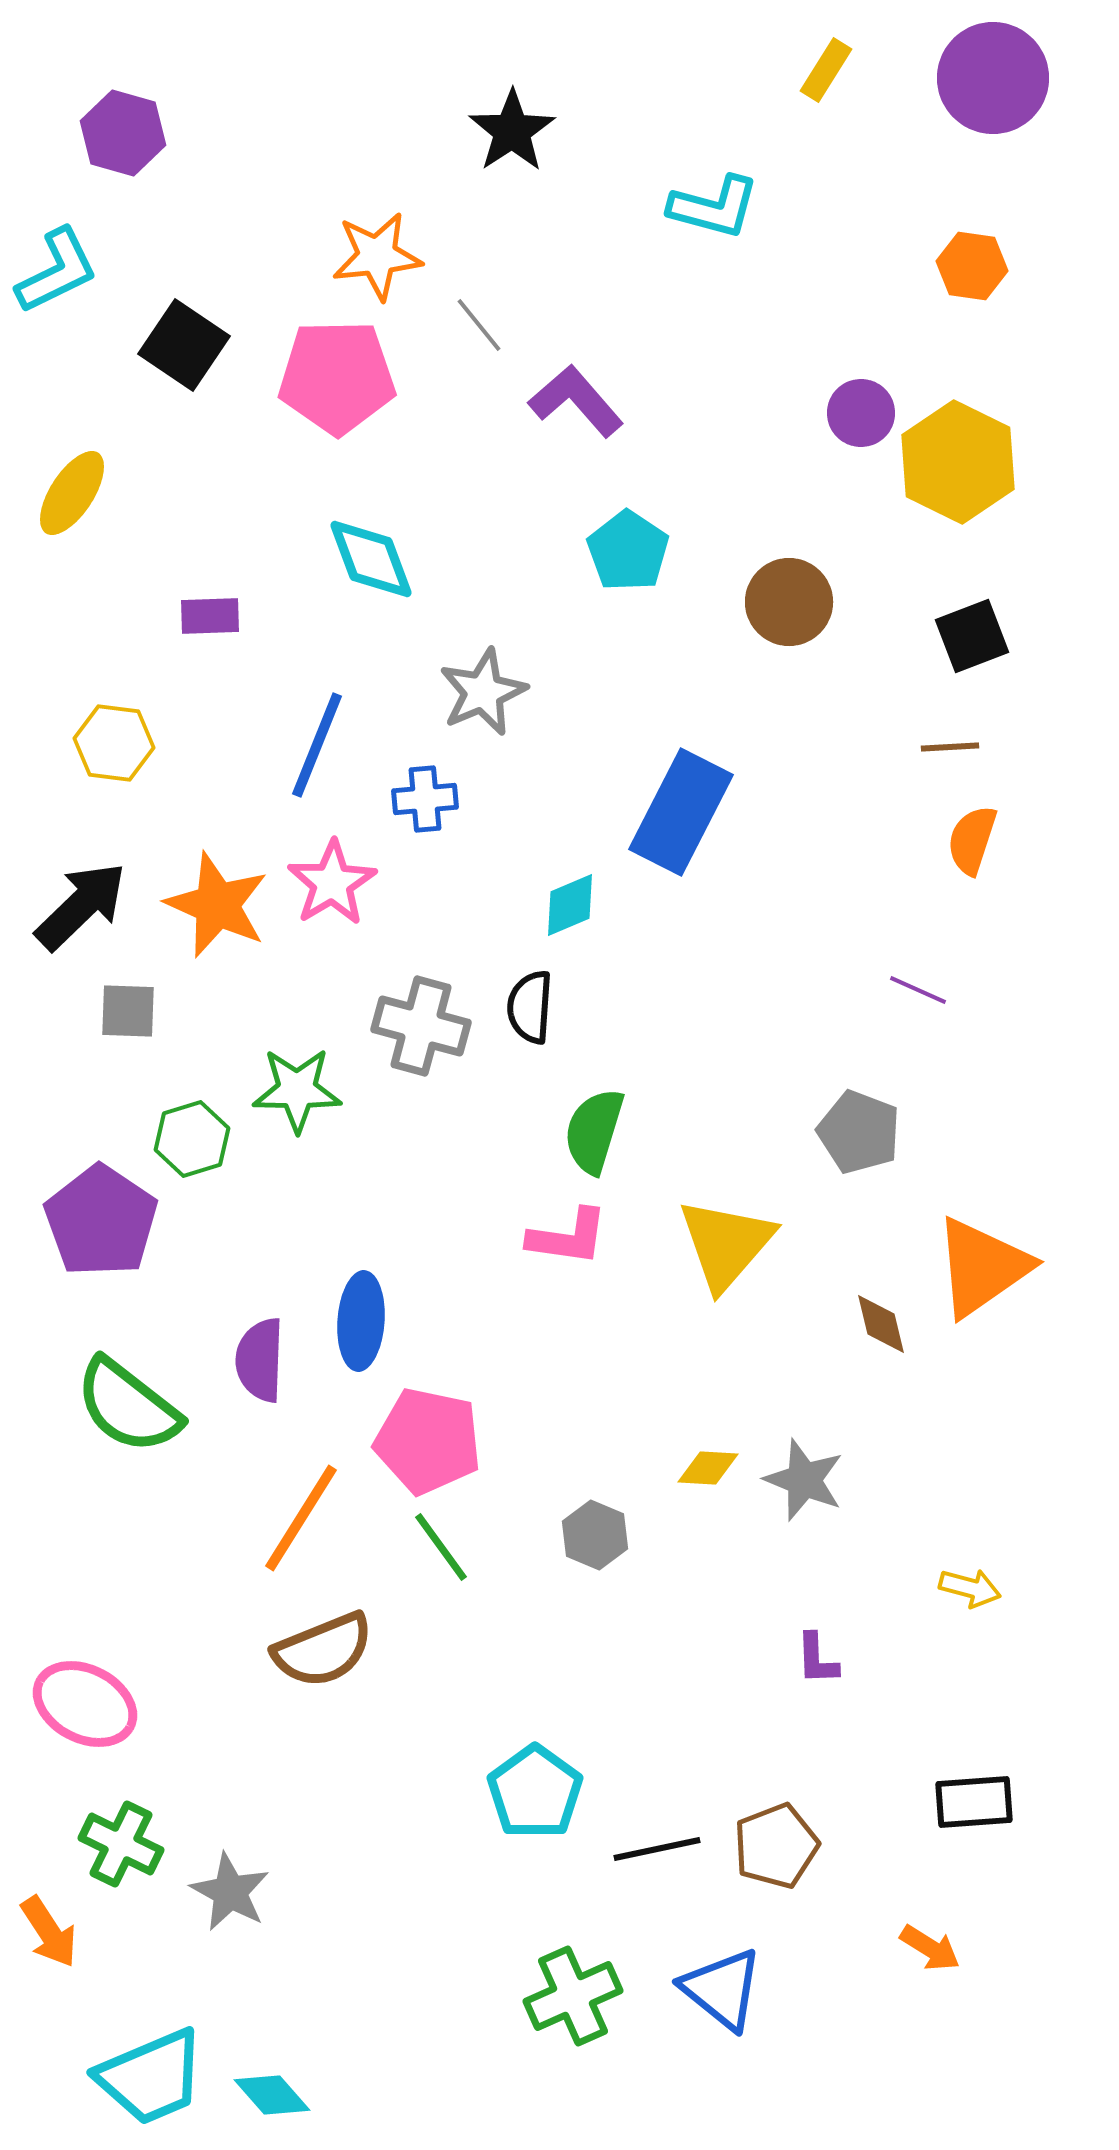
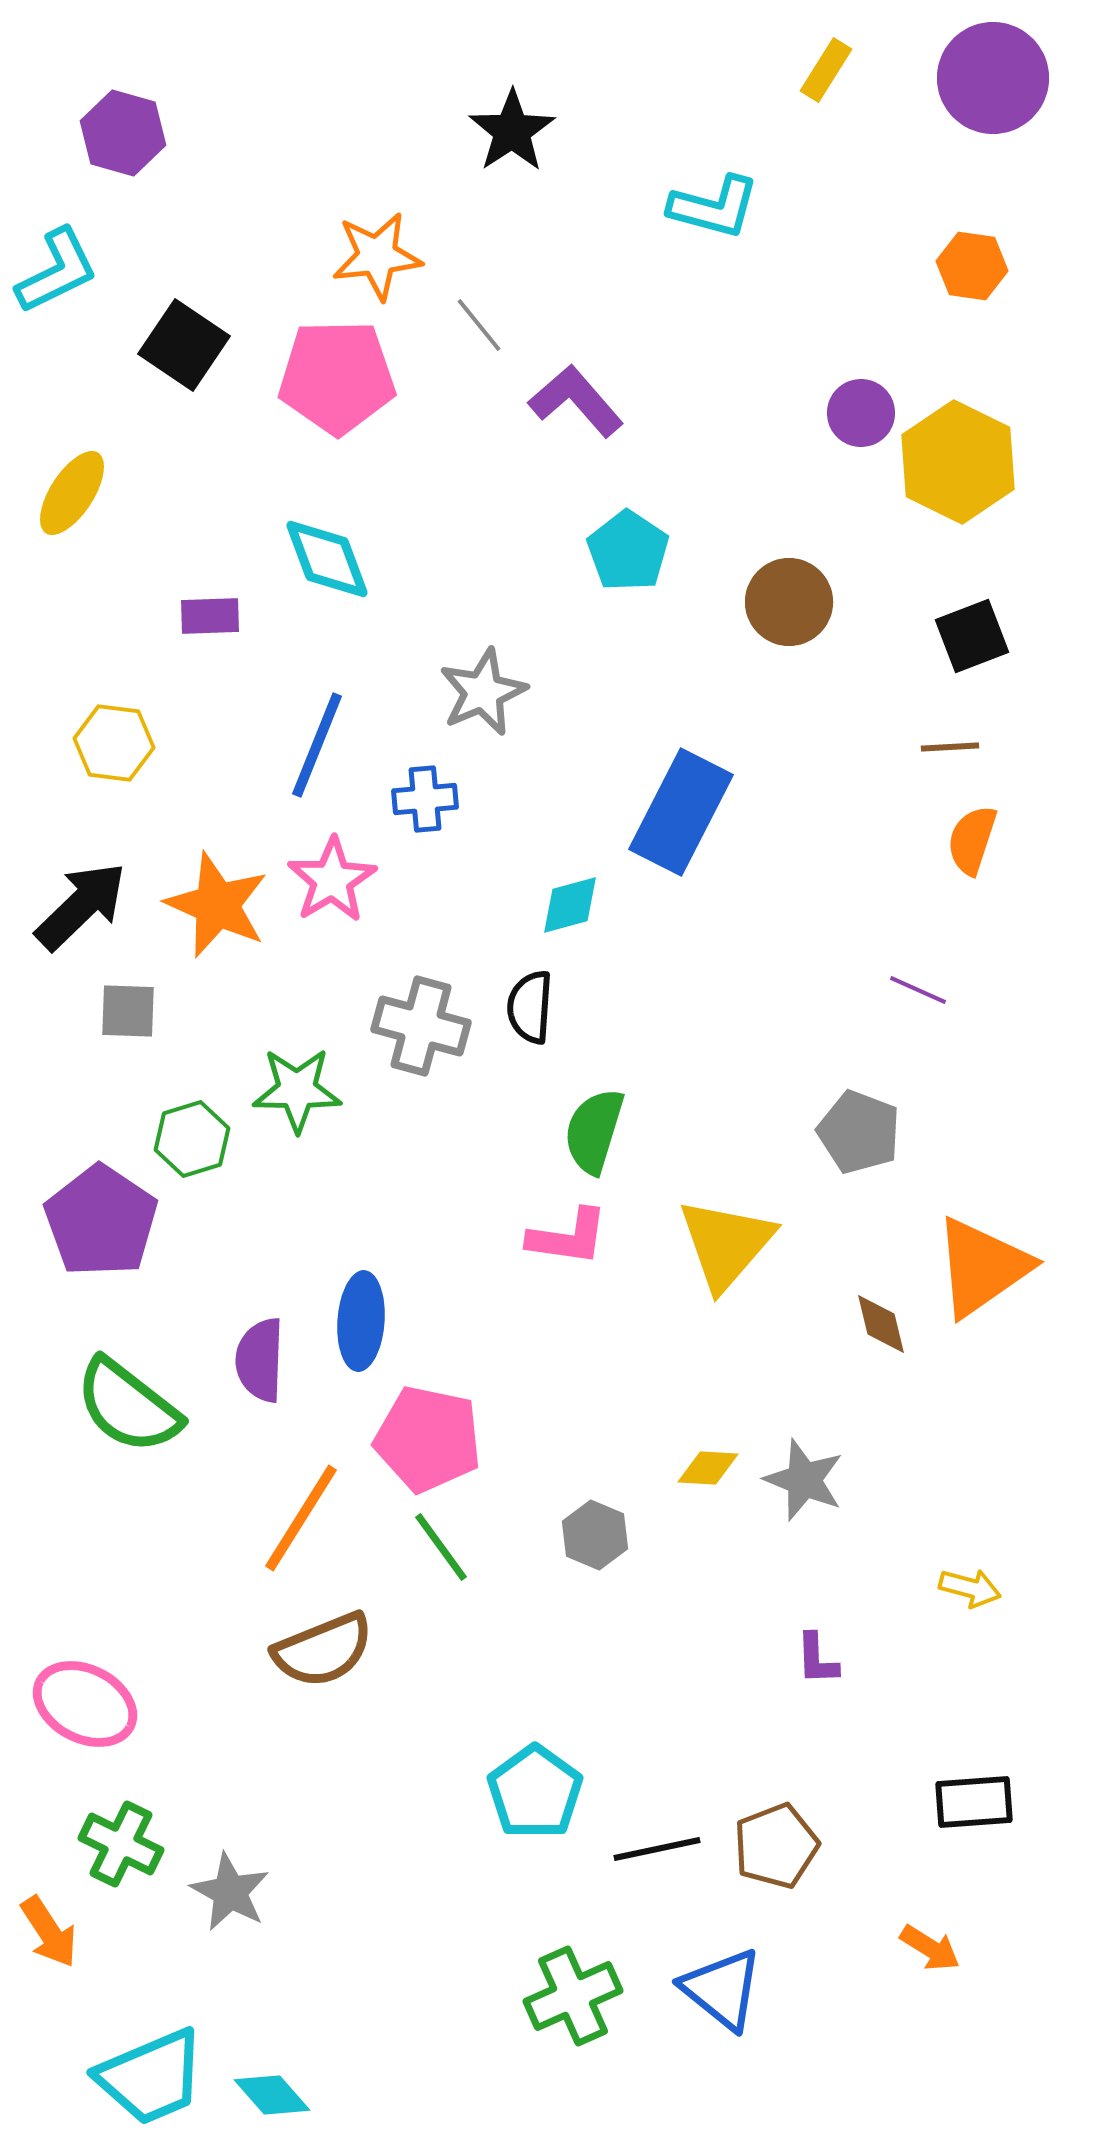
cyan diamond at (371, 559): moved 44 px left
pink star at (332, 883): moved 3 px up
cyan diamond at (570, 905): rotated 8 degrees clockwise
pink pentagon at (428, 1441): moved 2 px up
